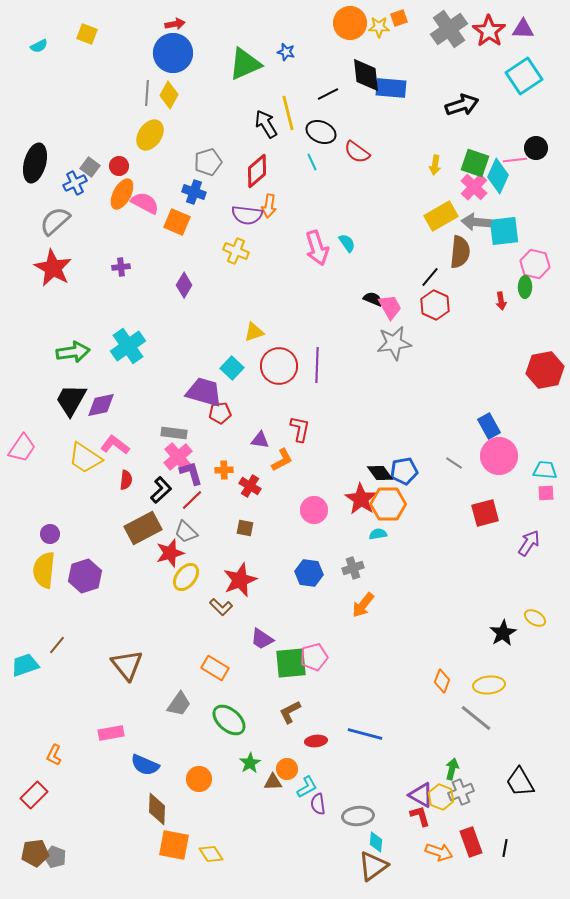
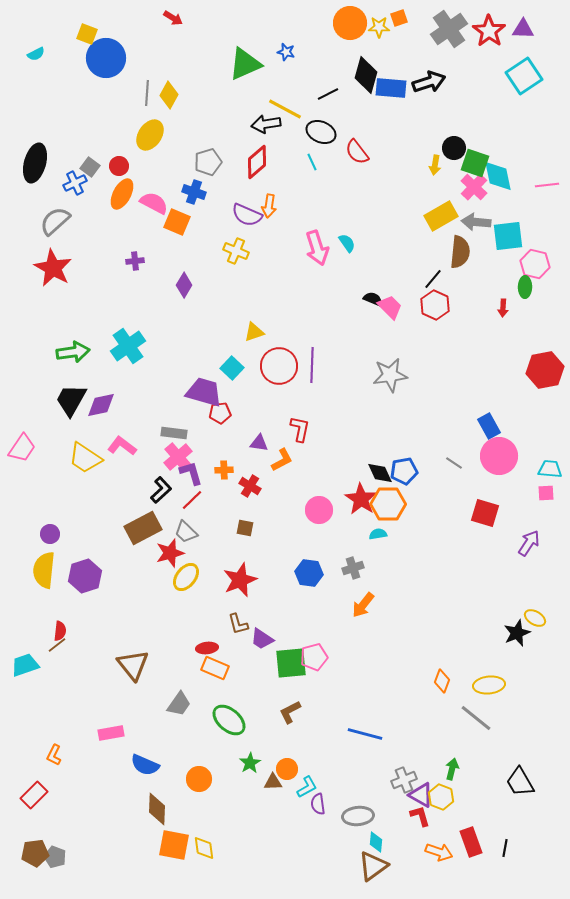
red arrow at (175, 24): moved 2 px left, 6 px up; rotated 42 degrees clockwise
cyan semicircle at (39, 46): moved 3 px left, 8 px down
blue circle at (173, 53): moved 67 px left, 5 px down
black diamond at (366, 75): rotated 21 degrees clockwise
black arrow at (462, 105): moved 33 px left, 23 px up
yellow line at (288, 113): moved 3 px left, 4 px up; rotated 48 degrees counterclockwise
black arrow at (266, 124): rotated 68 degrees counterclockwise
black circle at (536, 148): moved 82 px left
red semicircle at (357, 152): rotated 16 degrees clockwise
pink line at (515, 160): moved 32 px right, 25 px down
red diamond at (257, 171): moved 9 px up
cyan diamond at (498, 176): rotated 36 degrees counterclockwise
pink semicircle at (145, 203): moved 9 px right
purple semicircle at (247, 215): rotated 16 degrees clockwise
cyan square at (504, 231): moved 4 px right, 5 px down
purple cross at (121, 267): moved 14 px right, 6 px up
black line at (430, 277): moved 3 px right, 2 px down
red arrow at (501, 301): moved 2 px right, 7 px down; rotated 12 degrees clockwise
pink trapezoid at (390, 307): rotated 16 degrees counterclockwise
gray star at (394, 343): moved 4 px left, 32 px down
purple line at (317, 365): moved 5 px left
purple triangle at (260, 440): moved 1 px left, 3 px down
pink L-shape at (115, 445): moved 7 px right, 1 px down
cyan trapezoid at (545, 470): moved 5 px right, 1 px up
black diamond at (380, 473): rotated 12 degrees clockwise
red semicircle at (126, 480): moved 66 px left, 151 px down
pink circle at (314, 510): moved 5 px right
red square at (485, 513): rotated 32 degrees clockwise
brown L-shape at (221, 607): moved 17 px right, 17 px down; rotated 30 degrees clockwise
black star at (503, 633): moved 14 px right; rotated 8 degrees clockwise
brown line at (57, 645): rotated 12 degrees clockwise
brown triangle at (127, 665): moved 6 px right
orange rectangle at (215, 668): rotated 8 degrees counterclockwise
red ellipse at (316, 741): moved 109 px left, 93 px up
gray cross at (461, 792): moved 57 px left, 12 px up
yellow diamond at (211, 854): moved 7 px left, 6 px up; rotated 25 degrees clockwise
